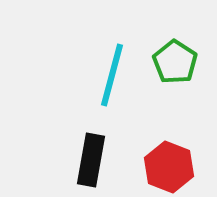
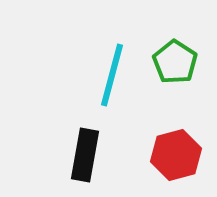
black rectangle: moved 6 px left, 5 px up
red hexagon: moved 7 px right, 12 px up; rotated 24 degrees clockwise
